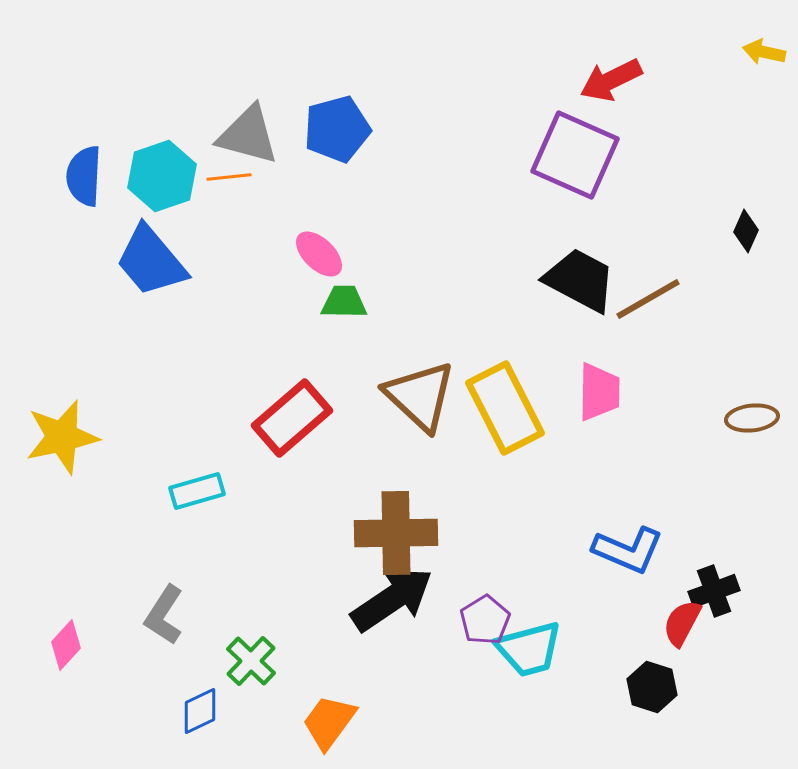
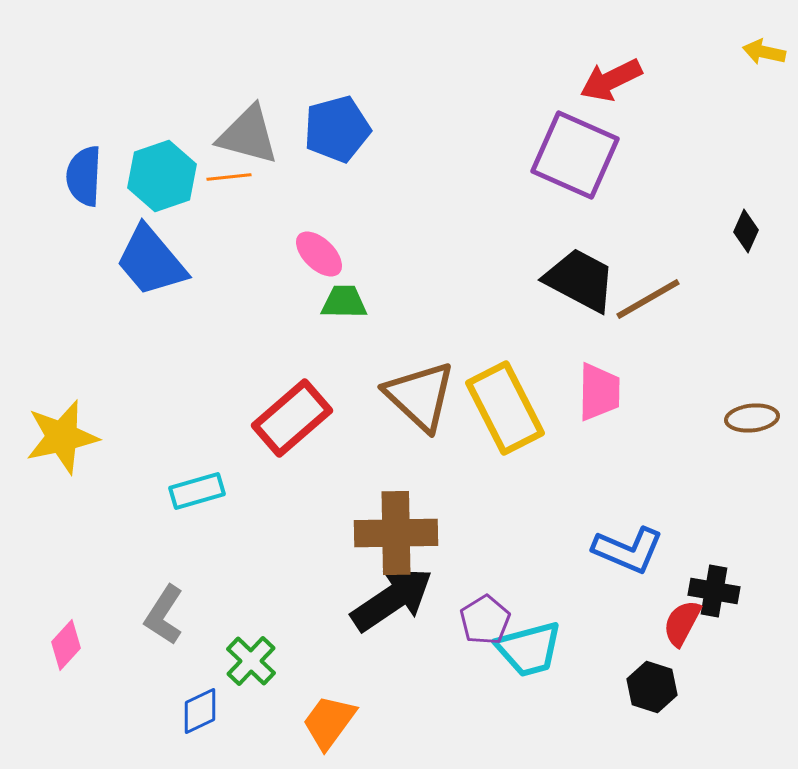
black cross: rotated 30 degrees clockwise
